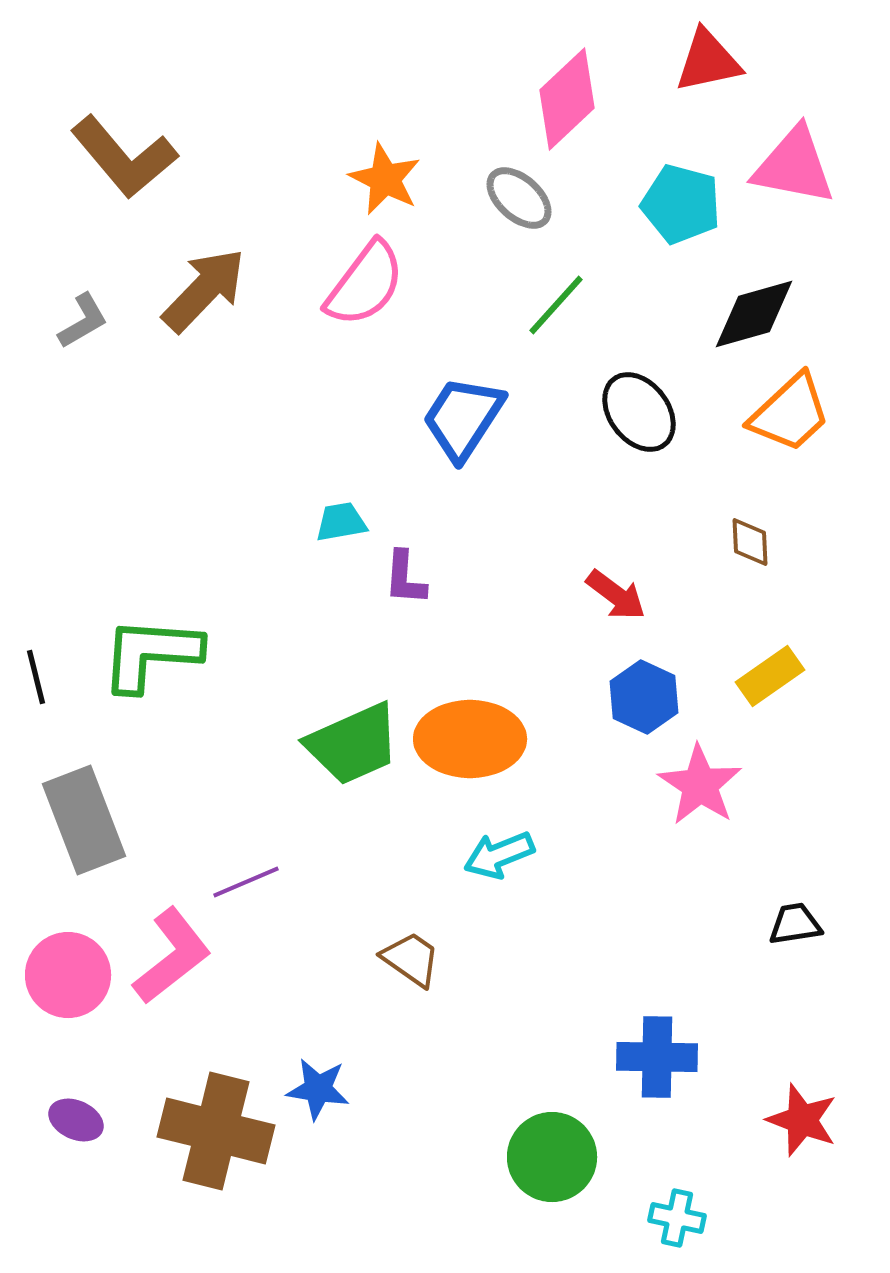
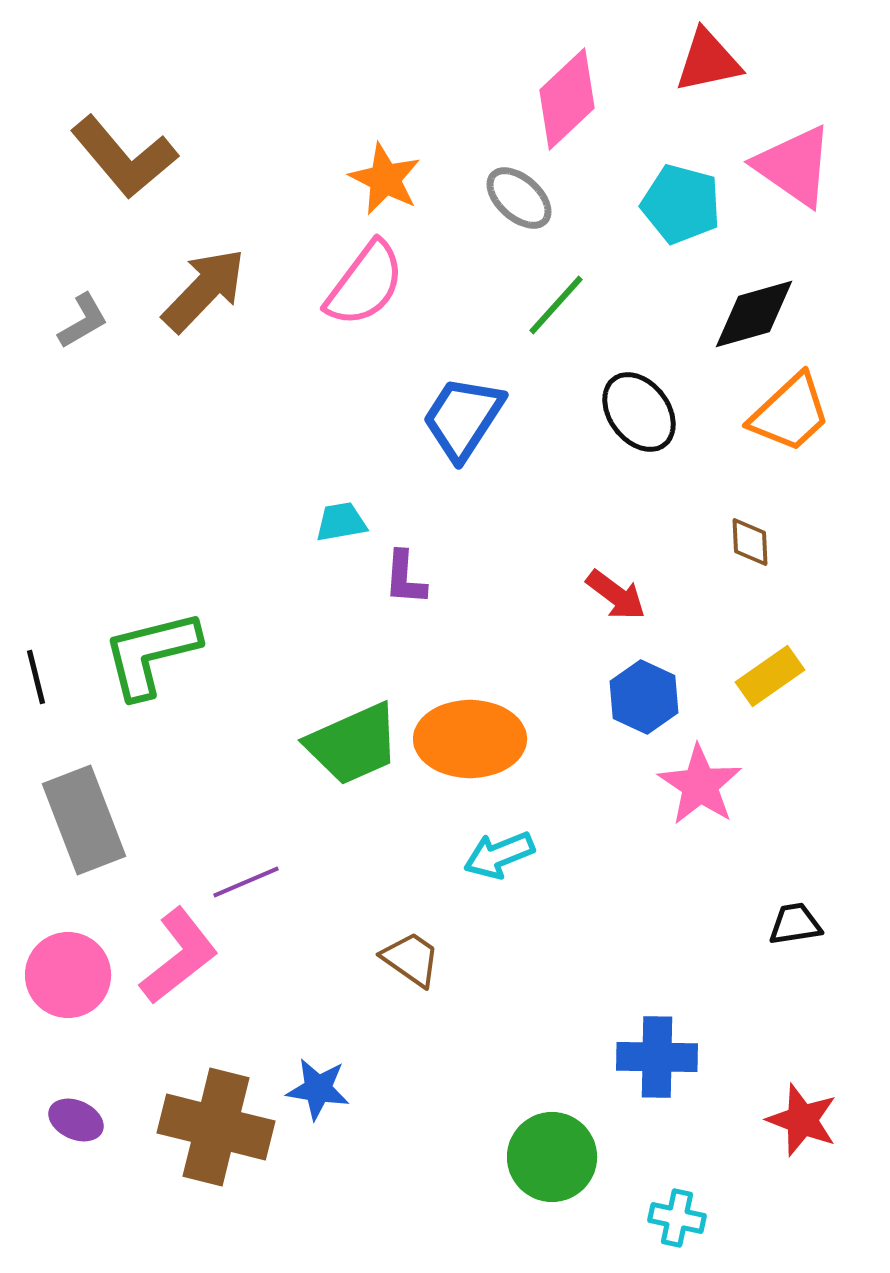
pink triangle: rotated 24 degrees clockwise
green L-shape: rotated 18 degrees counterclockwise
pink L-shape: moved 7 px right
brown cross: moved 4 px up
